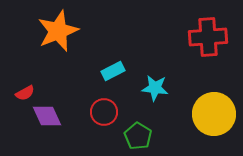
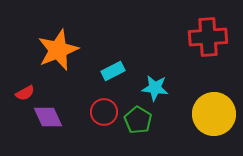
orange star: moved 19 px down
purple diamond: moved 1 px right, 1 px down
green pentagon: moved 16 px up
